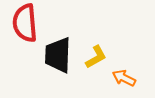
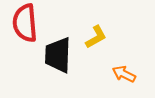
yellow L-shape: moved 20 px up
orange arrow: moved 4 px up
